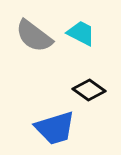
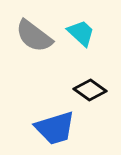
cyan trapezoid: rotated 16 degrees clockwise
black diamond: moved 1 px right
